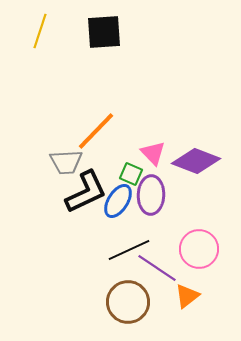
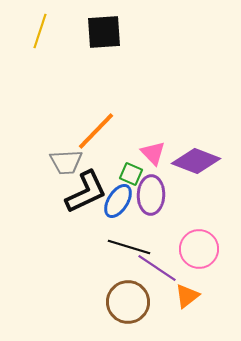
black line: moved 3 px up; rotated 42 degrees clockwise
